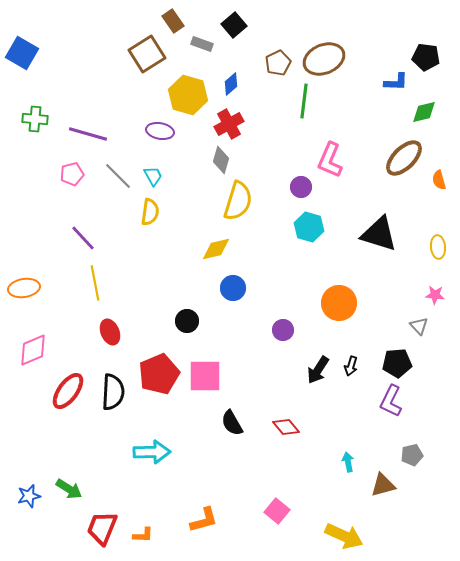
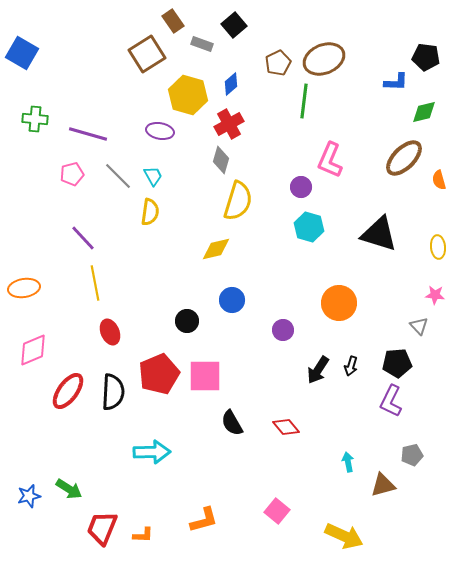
blue circle at (233, 288): moved 1 px left, 12 px down
